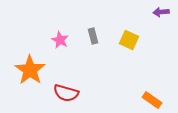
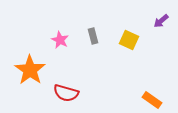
purple arrow: moved 9 px down; rotated 35 degrees counterclockwise
